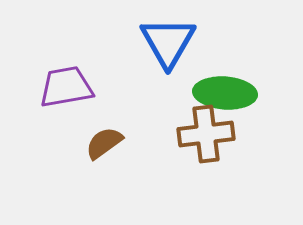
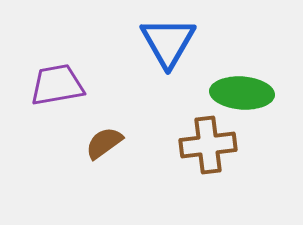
purple trapezoid: moved 9 px left, 2 px up
green ellipse: moved 17 px right
brown cross: moved 2 px right, 11 px down
